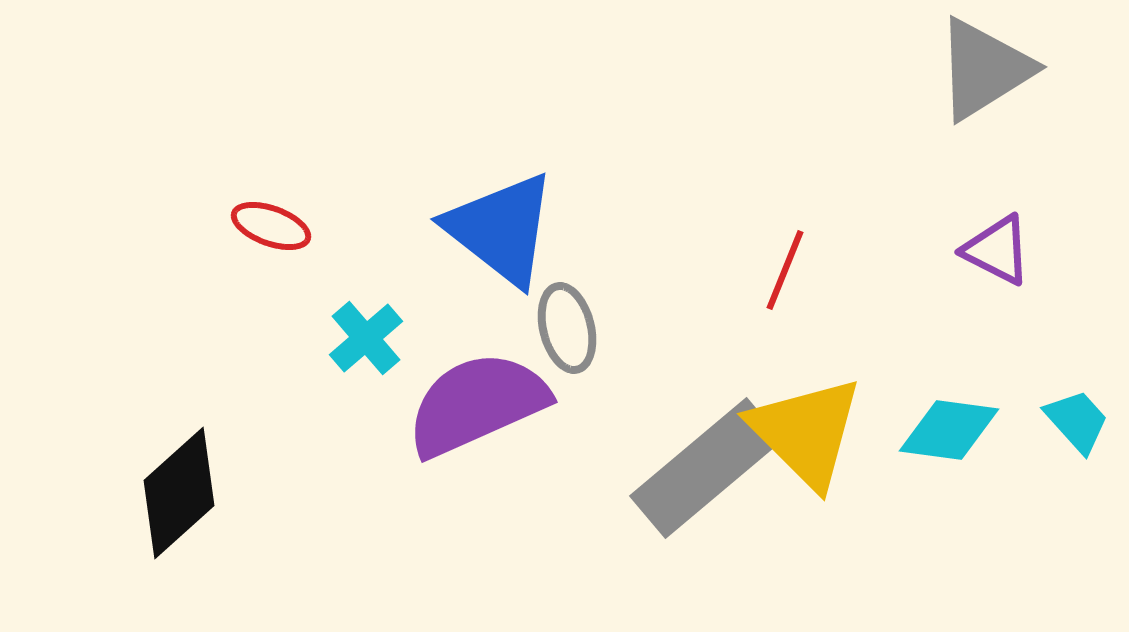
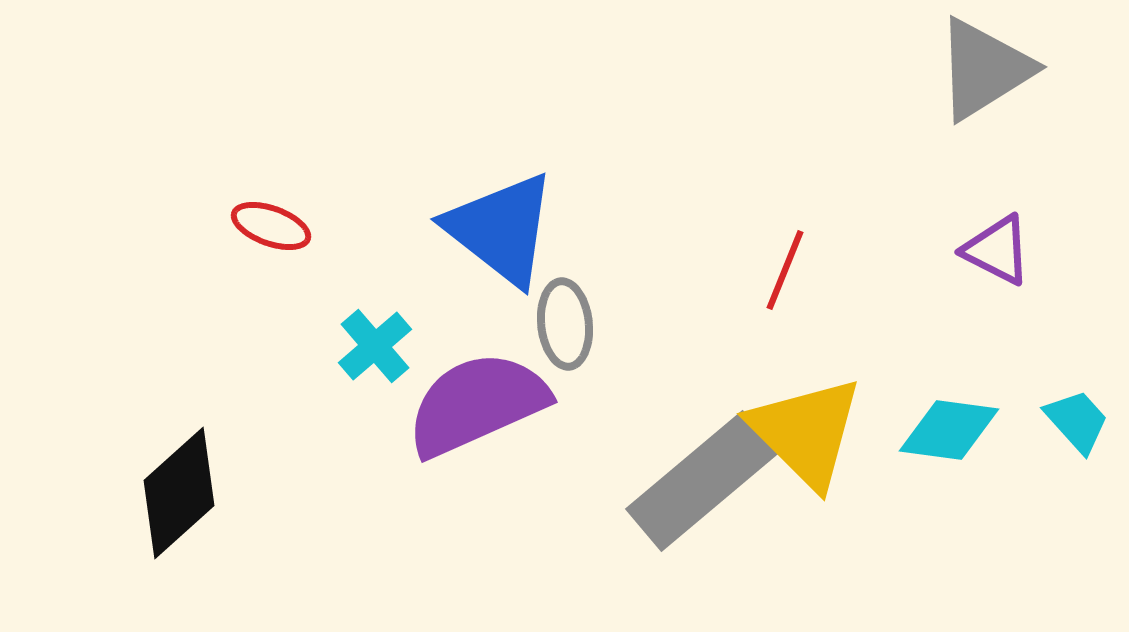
gray ellipse: moved 2 px left, 4 px up; rotated 8 degrees clockwise
cyan cross: moved 9 px right, 8 px down
gray rectangle: moved 4 px left, 13 px down
